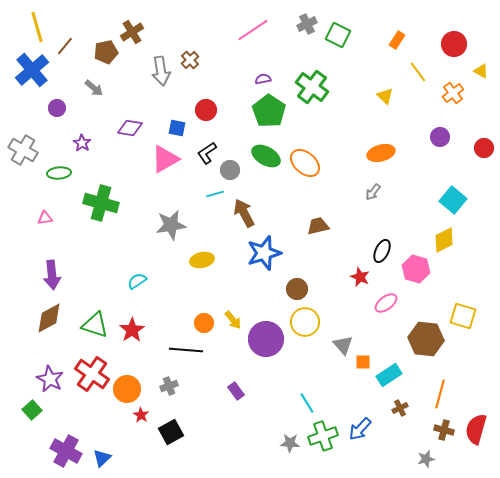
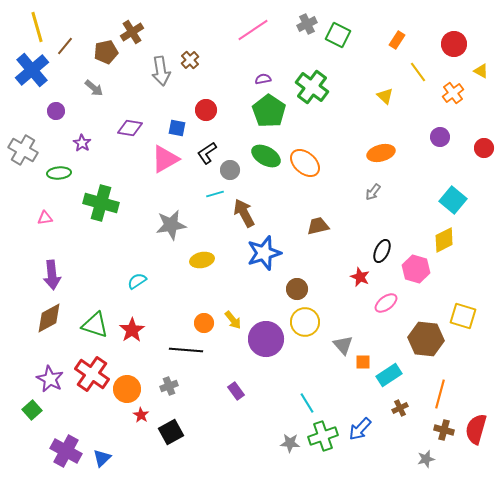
purple circle at (57, 108): moved 1 px left, 3 px down
